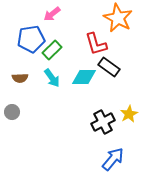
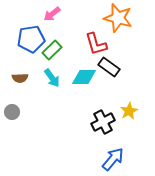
orange star: rotated 12 degrees counterclockwise
yellow star: moved 3 px up
